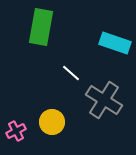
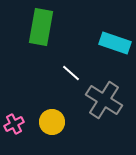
pink cross: moved 2 px left, 7 px up
